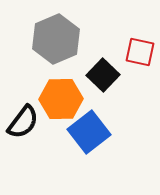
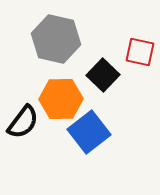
gray hexagon: rotated 24 degrees counterclockwise
